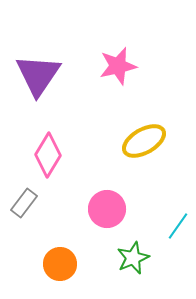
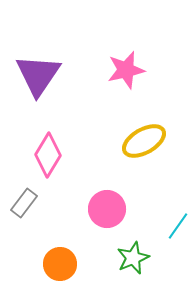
pink star: moved 8 px right, 4 px down
